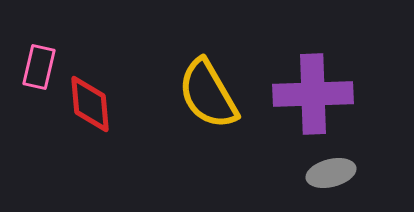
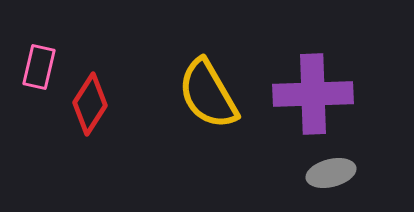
red diamond: rotated 38 degrees clockwise
